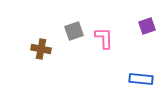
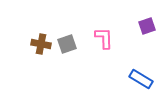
gray square: moved 7 px left, 13 px down
brown cross: moved 5 px up
blue rectangle: rotated 25 degrees clockwise
